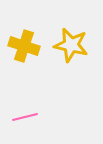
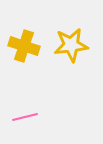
yellow star: rotated 20 degrees counterclockwise
